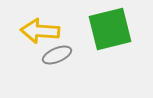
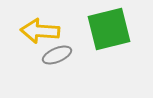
green square: moved 1 px left
